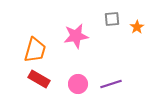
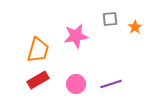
gray square: moved 2 px left
orange star: moved 2 px left
orange trapezoid: moved 3 px right
red rectangle: moved 1 px left, 1 px down; rotated 60 degrees counterclockwise
pink circle: moved 2 px left
